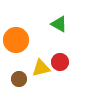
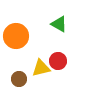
orange circle: moved 4 px up
red circle: moved 2 px left, 1 px up
